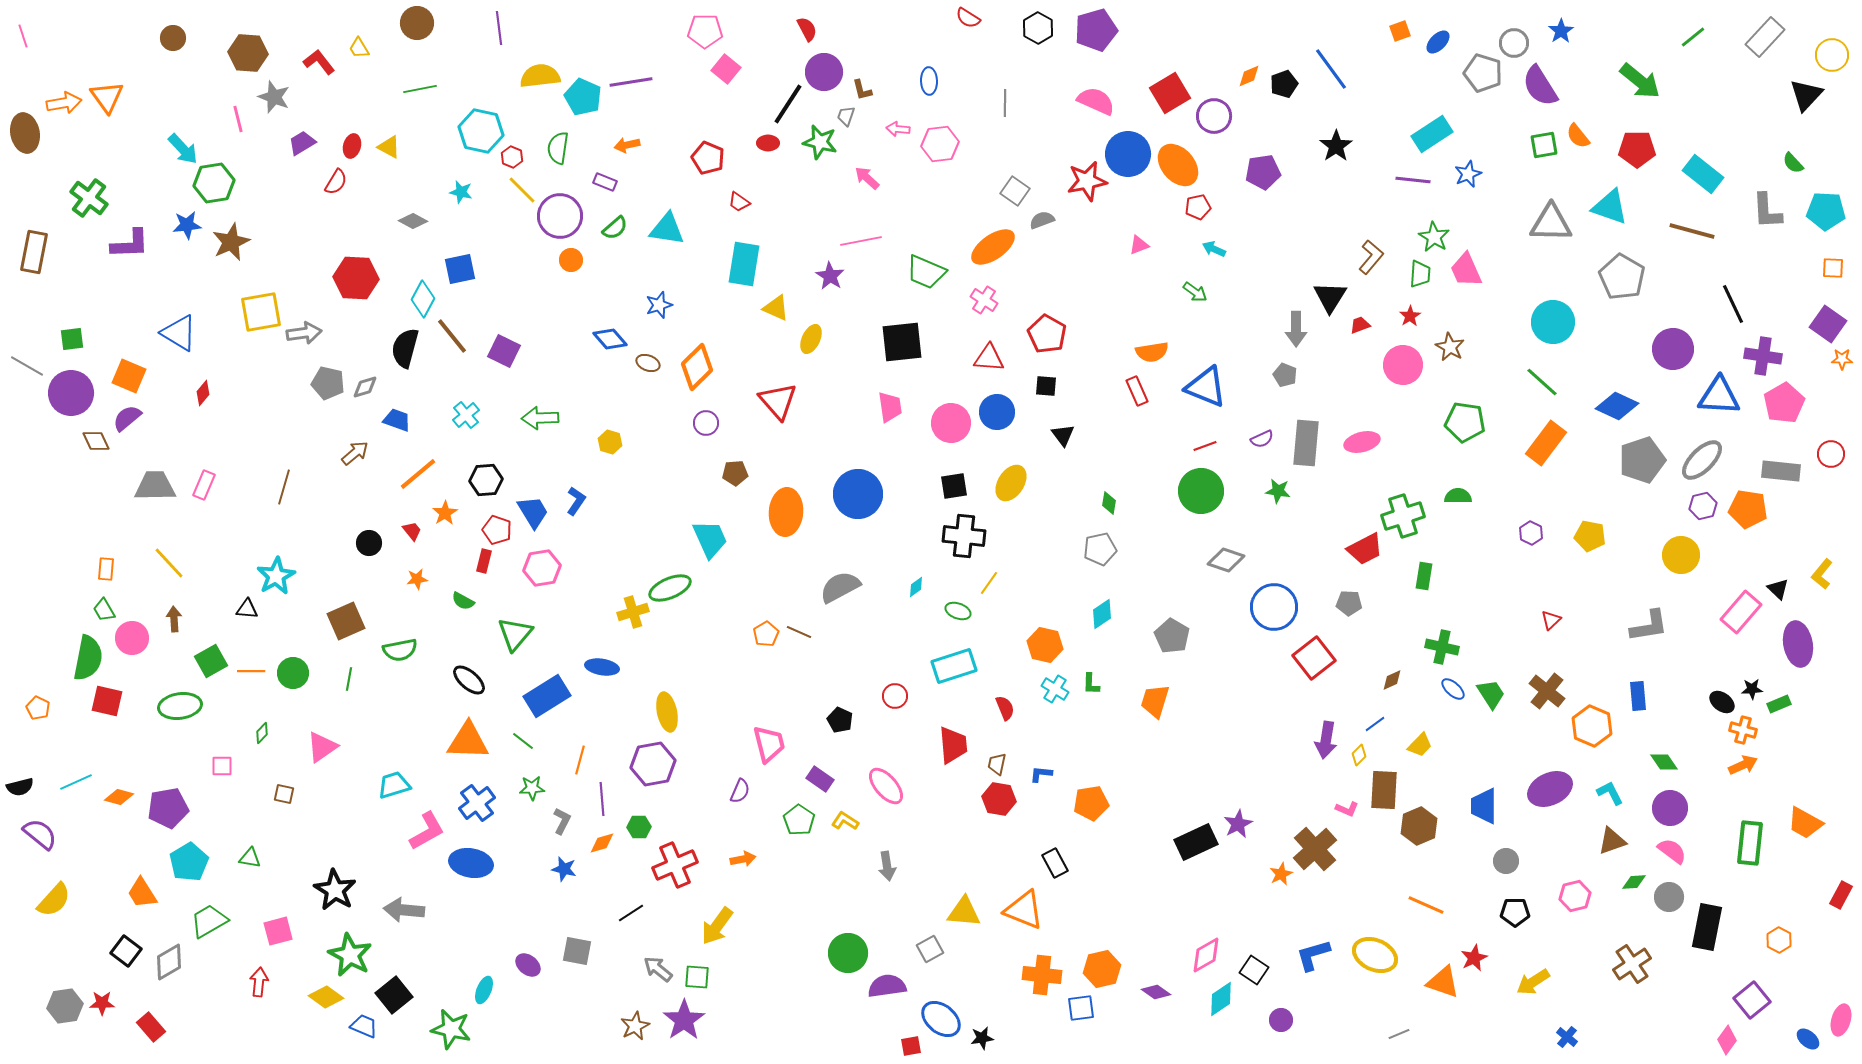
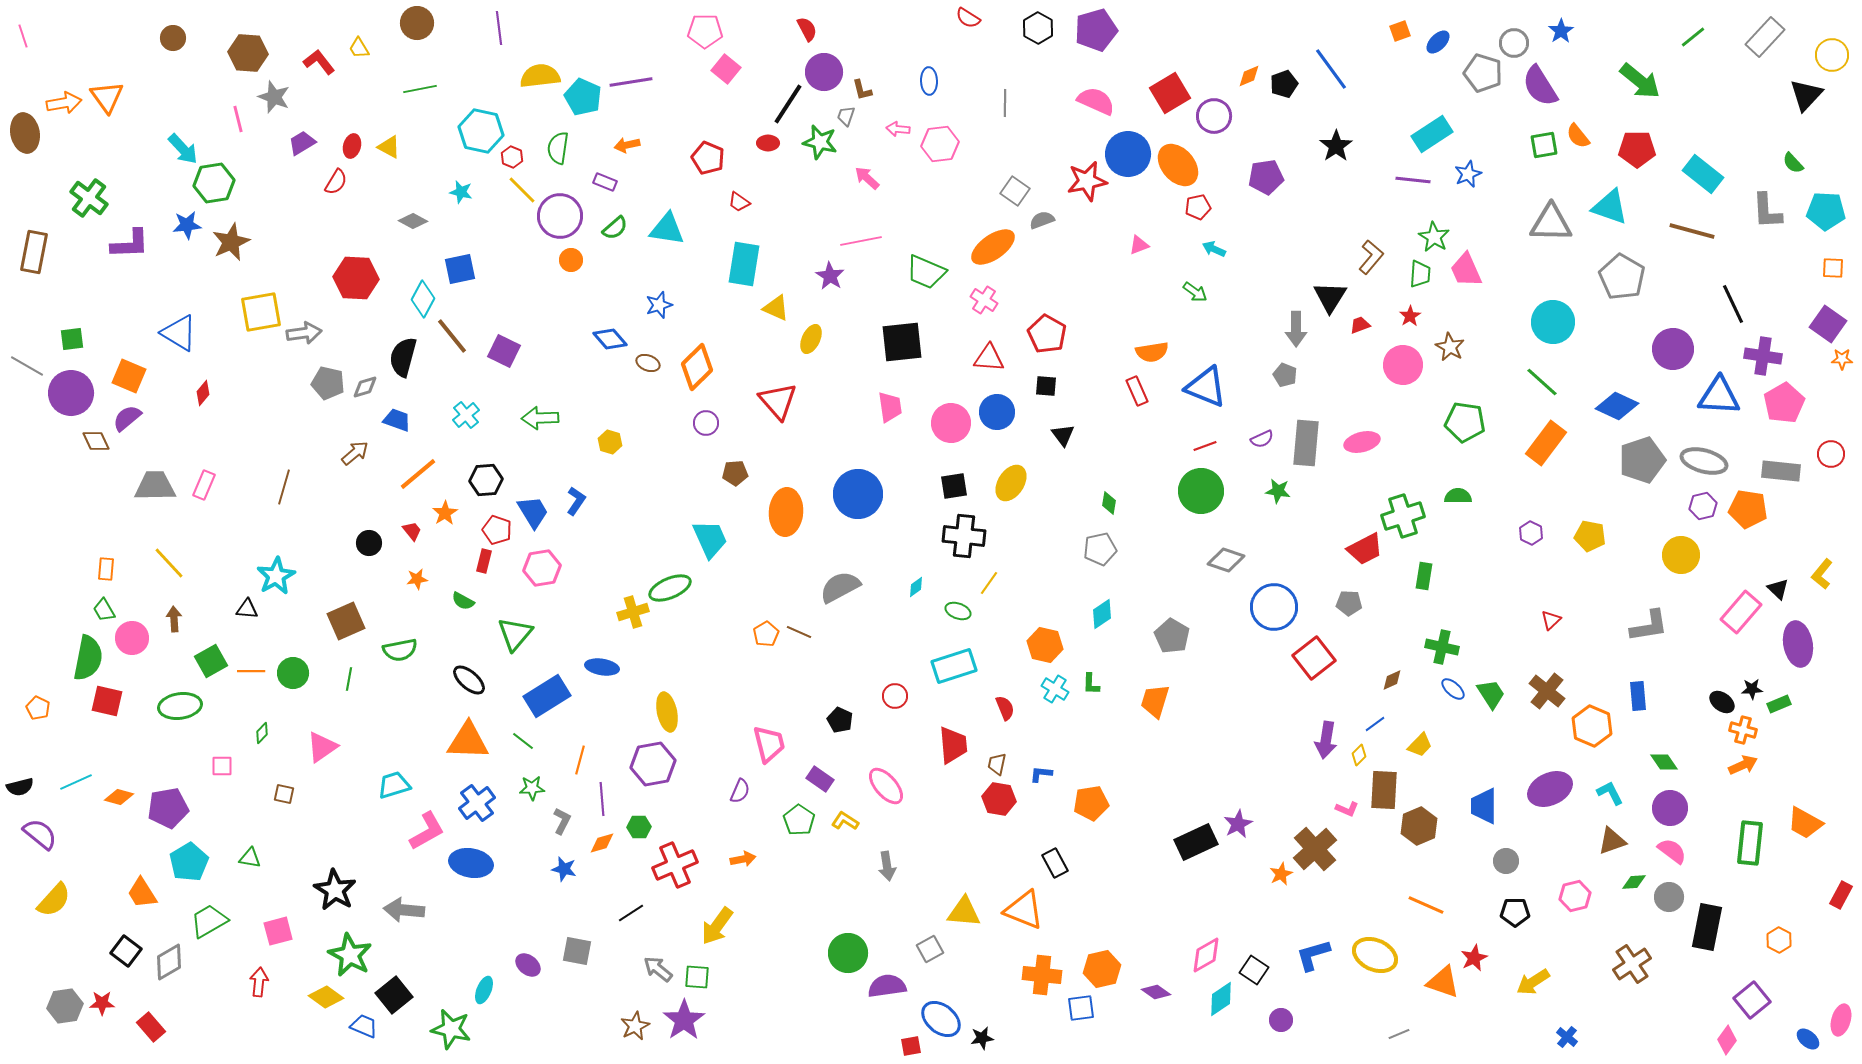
purple pentagon at (1263, 172): moved 3 px right, 5 px down
black semicircle at (405, 348): moved 2 px left, 9 px down
gray ellipse at (1702, 460): moved 2 px right, 1 px down; rotated 60 degrees clockwise
